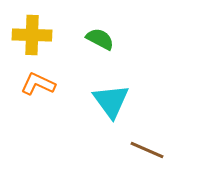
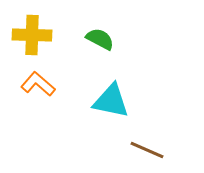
orange L-shape: rotated 16 degrees clockwise
cyan triangle: rotated 42 degrees counterclockwise
